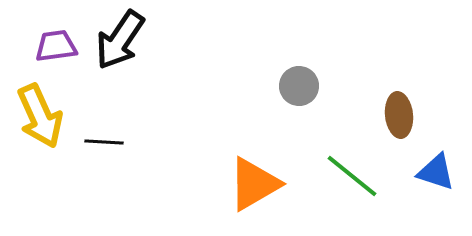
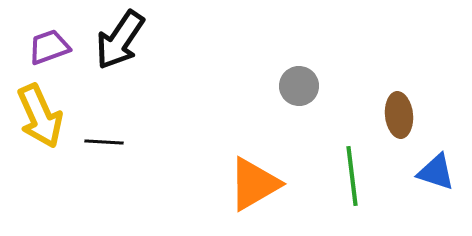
purple trapezoid: moved 7 px left, 1 px down; rotated 12 degrees counterclockwise
green line: rotated 44 degrees clockwise
